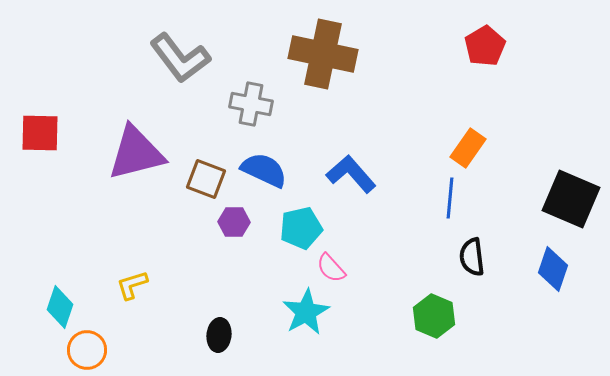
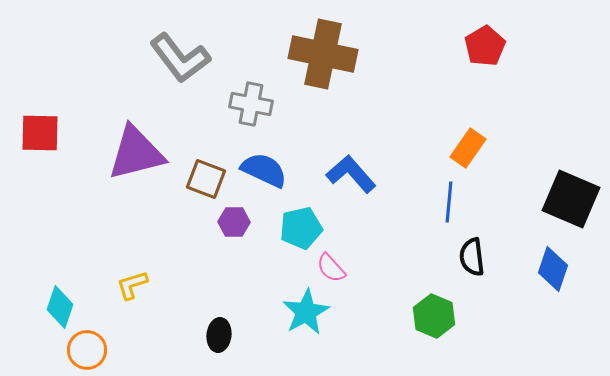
blue line: moved 1 px left, 4 px down
